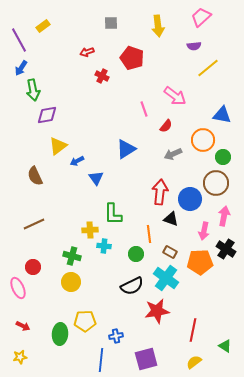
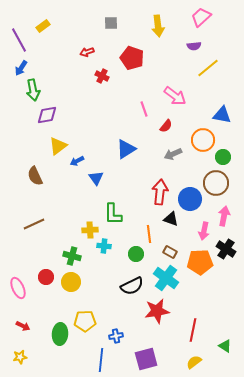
red circle at (33, 267): moved 13 px right, 10 px down
